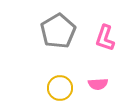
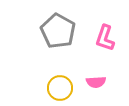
gray pentagon: rotated 12 degrees counterclockwise
pink semicircle: moved 2 px left, 2 px up
